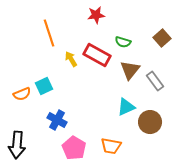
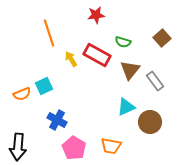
black arrow: moved 1 px right, 2 px down
